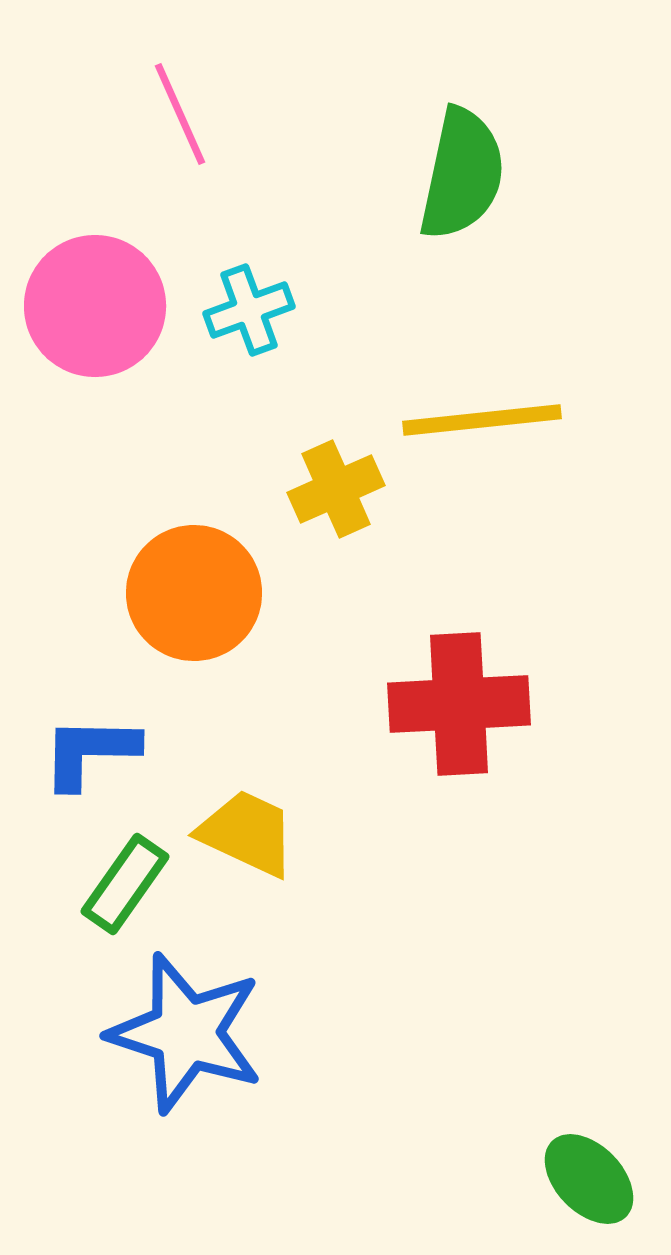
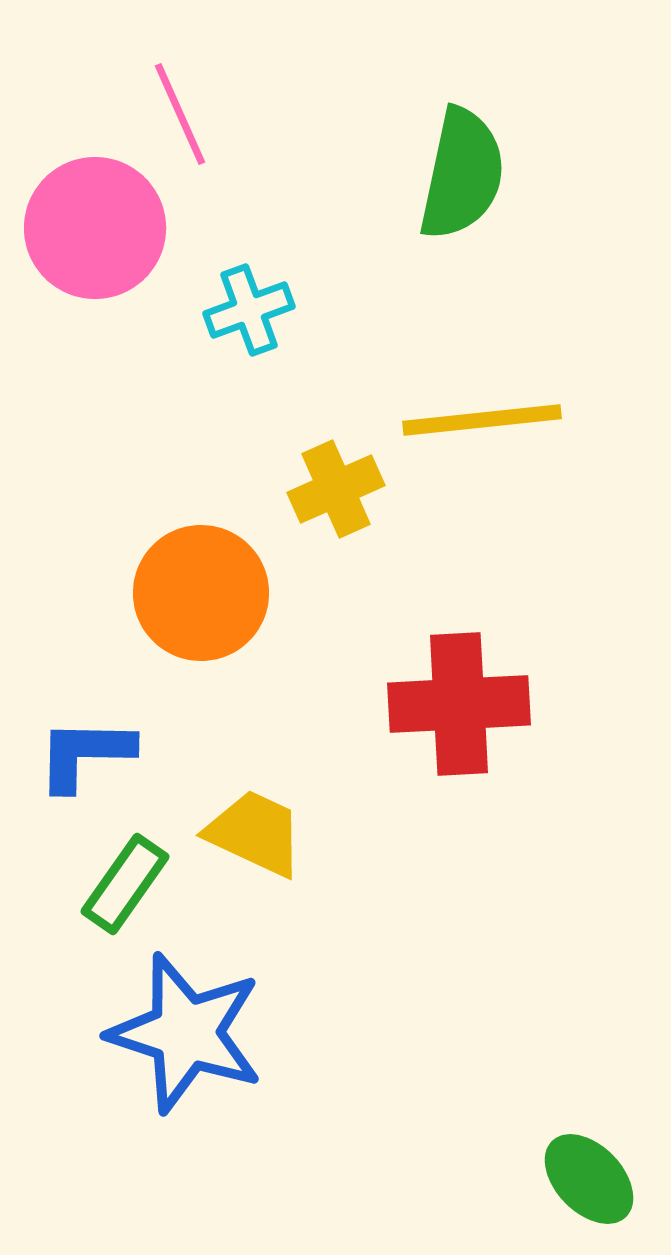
pink circle: moved 78 px up
orange circle: moved 7 px right
blue L-shape: moved 5 px left, 2 px down
yellow trapezoid: moved 8 px right
